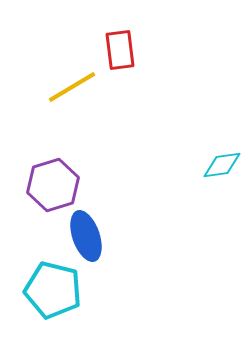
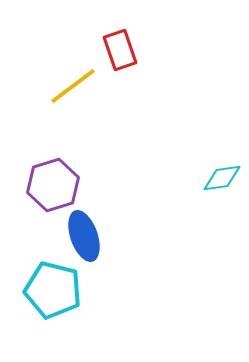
red rectangle: rotated 12 degrees counterclockwise
yellow line: moved 1 px right, 1 px up; rotated 6 degrees counterclockwise
cyan diamond: moved 13 px down
blue ellipse: moved 2 px left
